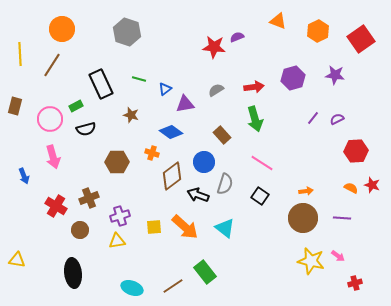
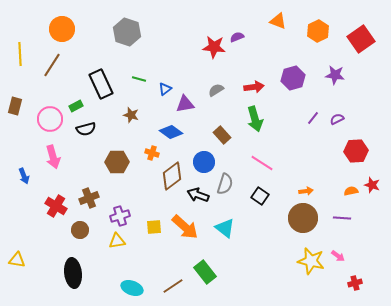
orange semicircle at (351, 188): moved 3 px down; rotated 40 degrees counterclockwise
